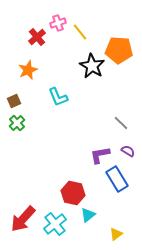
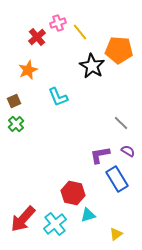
green cross: moved 1 px left, 1 px down
cyan triangle: rotated 21 degrees clockwise
